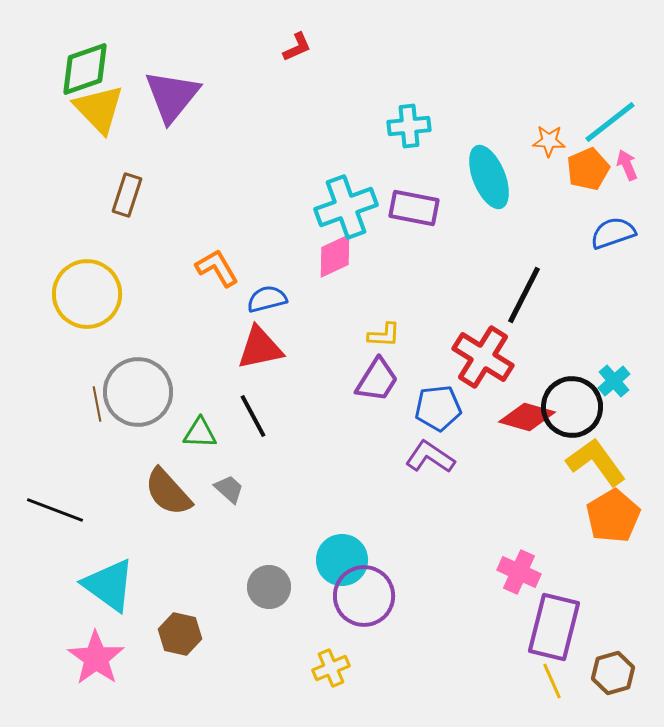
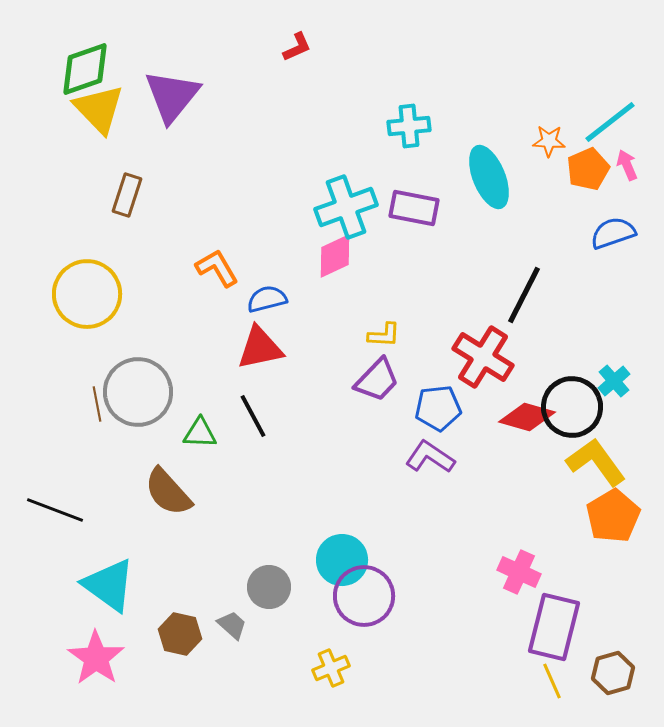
purple trapezoid at (377, 380): rotated 12 degrees clockwise
gray trapezoid at (229, 489): moved 3 px right, 136 px down
